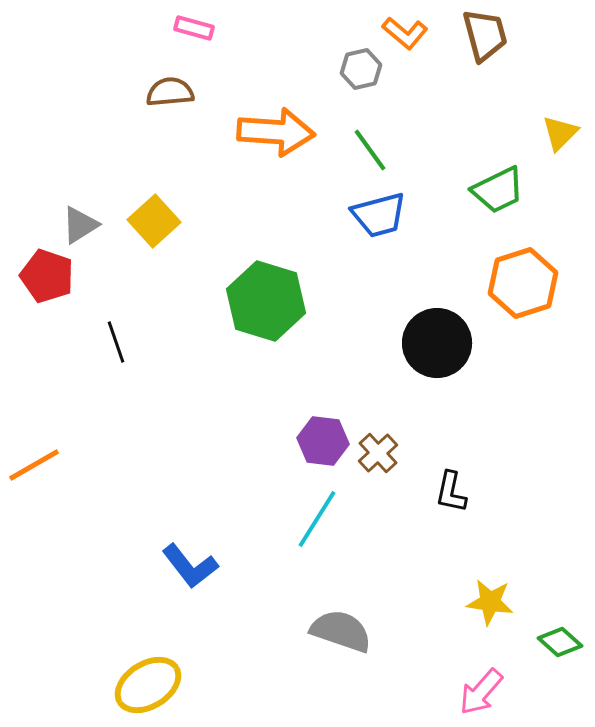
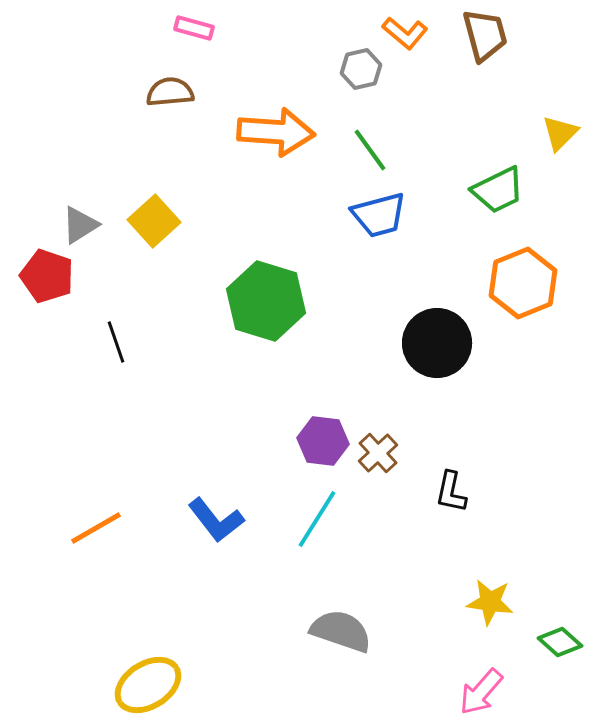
orange hexagon: rotated 4 degrees counterclockwise
orange line: moved 62 px right, 63 px down
blue L-shape: moved 26 px right, 46 px up
